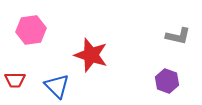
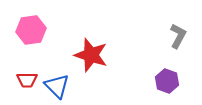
gray L-shape: rotated 75 degrees counterclockwise
red trapezoid: moved 12 px right
